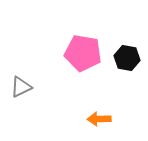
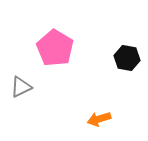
pink pentagon: moved 28 px left, 5 px up; rotated 21 degrees clockwise
orange arrow: rotated 15 degrees counterclockwise
